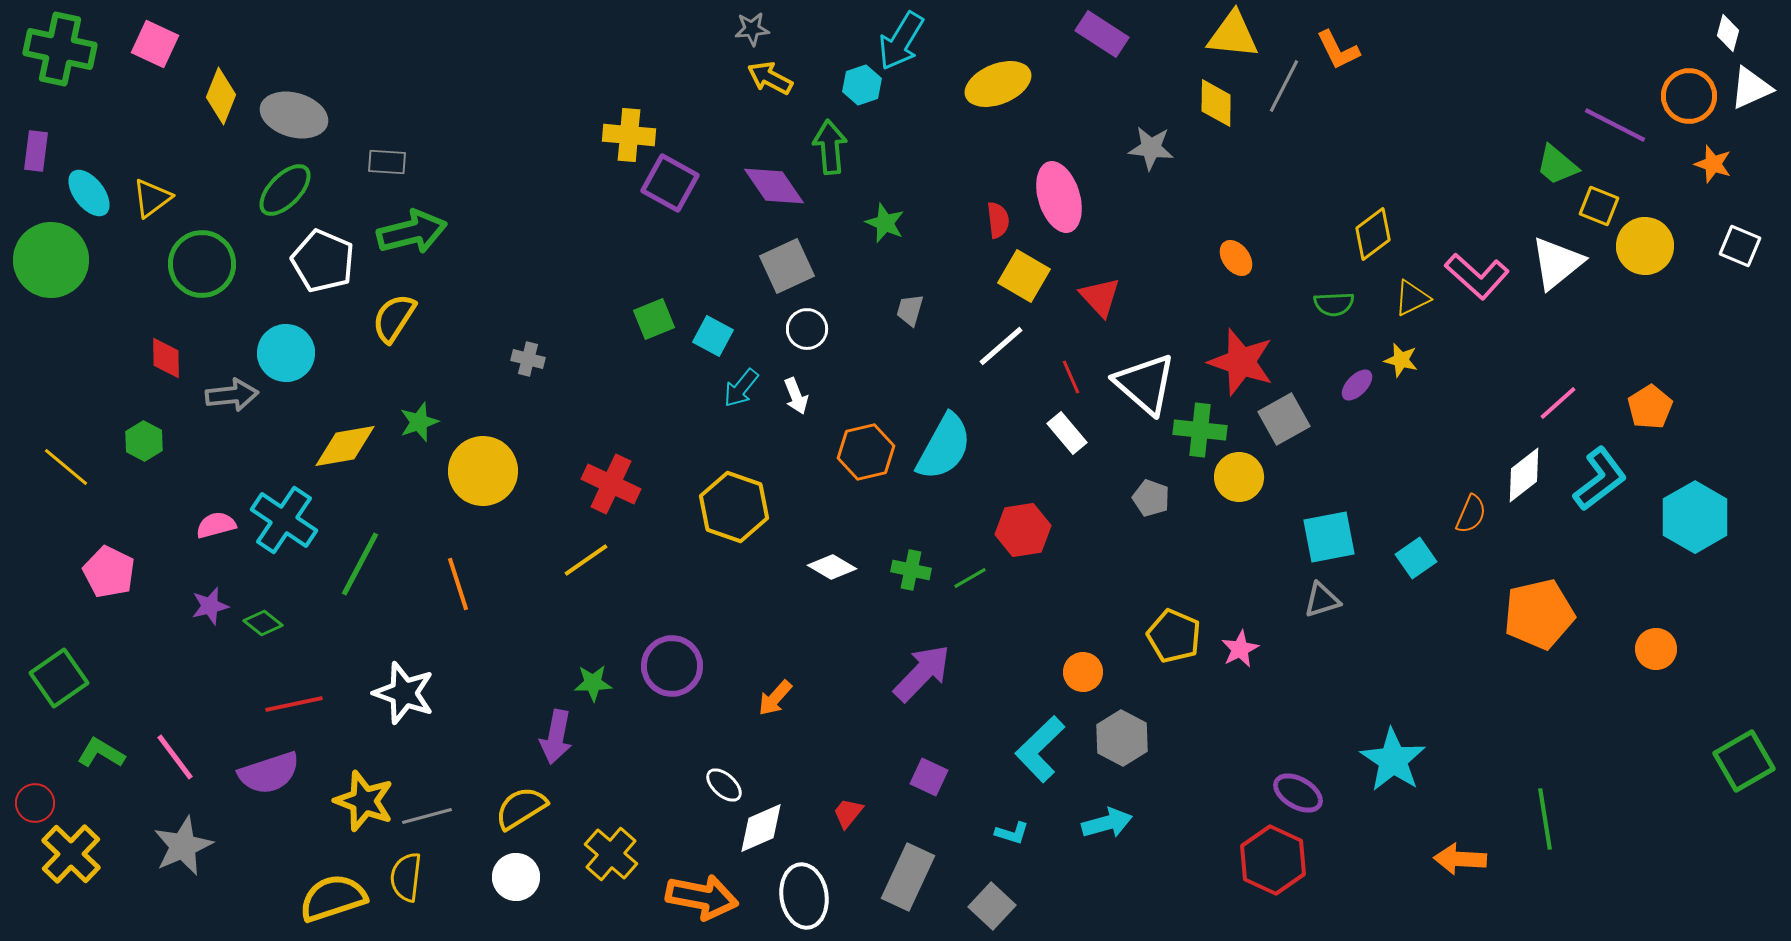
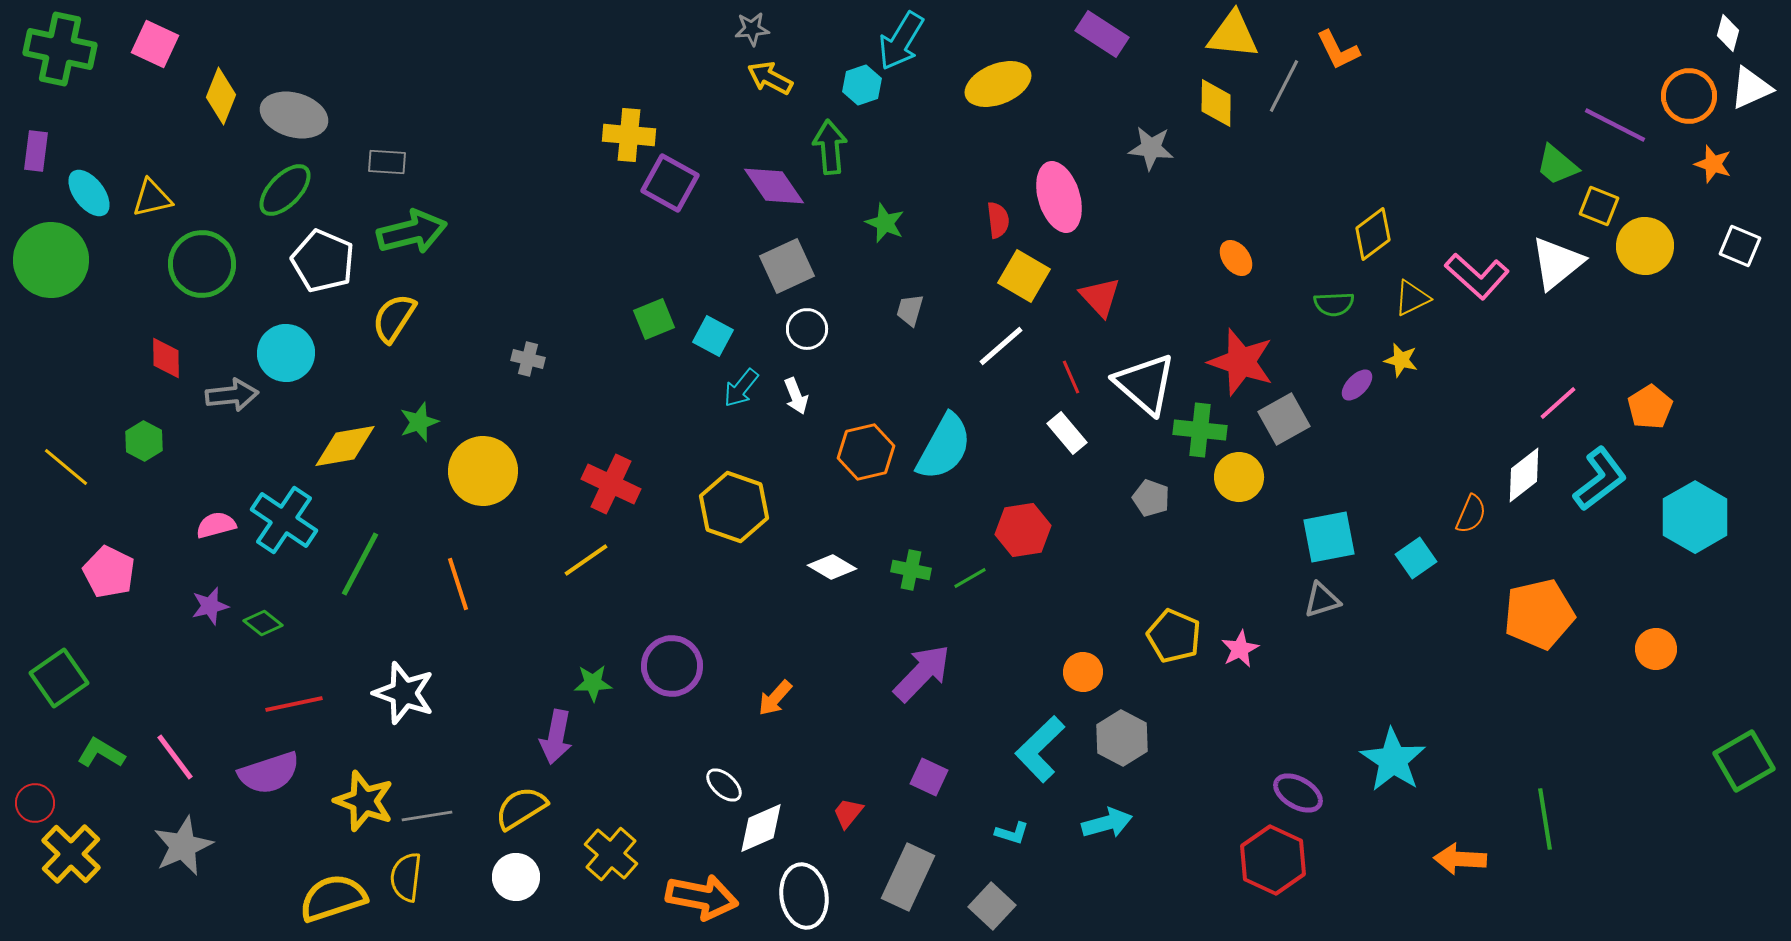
yellow triangle at (152, 198): rotated 24 degrees clockwise
gray line at (427, 816): rotated 6 degrees clockwise
